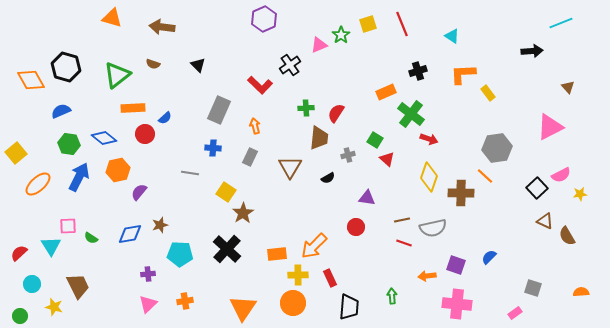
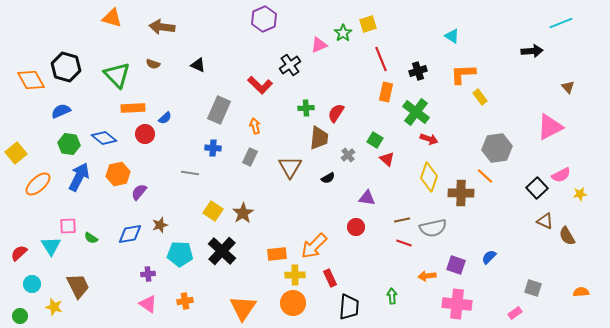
red line at (402, 24): moved 21 px left, 35 px down
green star at (341, 35): moved 2 px right, 2 px up
black triangle at (198, 65): rotated 21 degrees counterclockwise
green triangle at (117, 75): rotated 36 degrees counterclockwise
orange rectangle at (386, 92): rotated 54 degrees counterclockwise
yellow rectangle at (488, 93): moved 8 px left, 4 px down
green cross at (411, 114): moved 5 px right, 2 px up
gray cross at (348, 155): rotated 24 degrees counterclockwise
orange hexagon at (118, 170): moved 4 px down
yellow square at (226, 192): moved 13 px left, 19 px down
black cross at (227, 249): moved 5 px left, 2 px down
yellow cross at (298, 275): moved 3 px left
pink triangle at (148, 304): rotated 42 degrees counterclockwise
